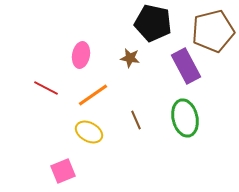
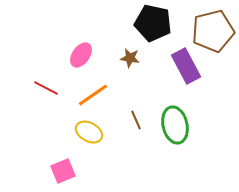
pink ellipse: rotated 25 degrees clockwise
green ellipse: moved 10 px left, 7 px down
